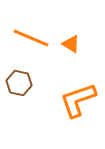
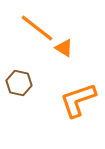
orange line: moved 6 px right, 10 px up; rotated 15 degrees clockwise
orange triangle: moved 7 px left, 4 px down
